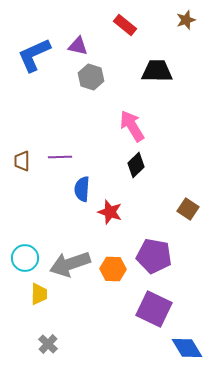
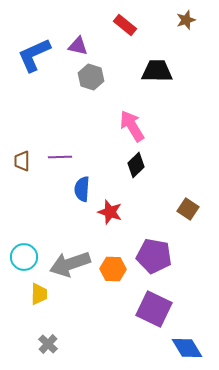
cyan circle: moved 1 px left, 1 px up
